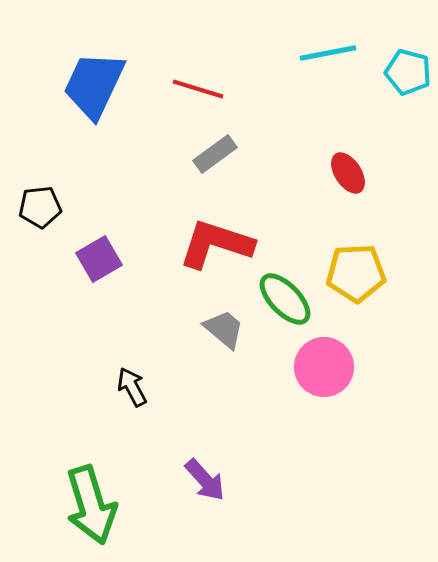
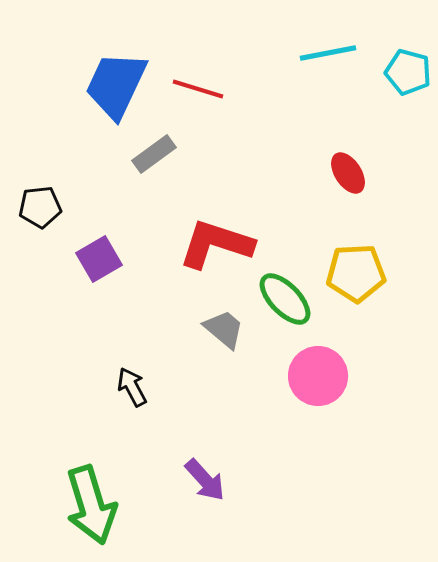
blue trapezoid: moved 22 px right
gray rectangle: moved 61 px left
pink circle: moved 6 px left, 9 px down
